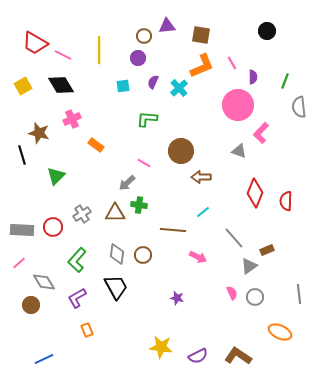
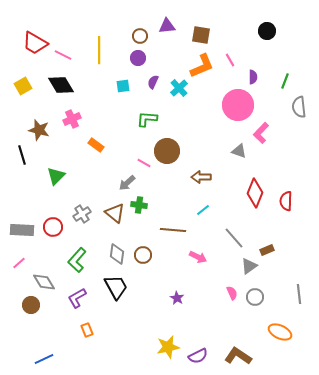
brown circle at (144, 36): moved 4 px left
pink line at (232, 63): moved 2 px left, 3 px up
brown star at (39, 133): moved 3 px up
brown circle at (181, 151): moved 14 px left
cyan line at (203, 212): moved 2 px up
brown triangle at (115, 213): rotated 40 degrees clockwise
purple star at (177, 298): rotated 16 degrees clockwise
yellow star at (161, 347): moved 7 px right; rotated 20 degrees counterclockwise
